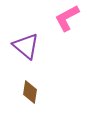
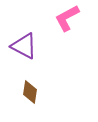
purple triangle: moved 2 px left; rotated 12 degrees counterclockwise
